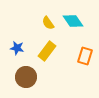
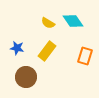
yellow semicircle: rotated 24 degrees counterclockwise
